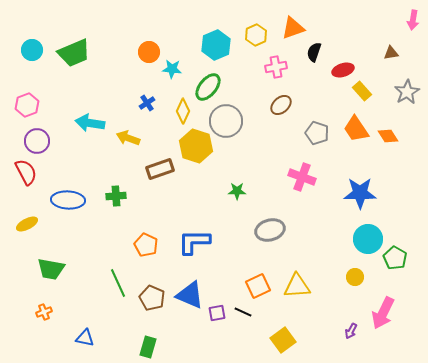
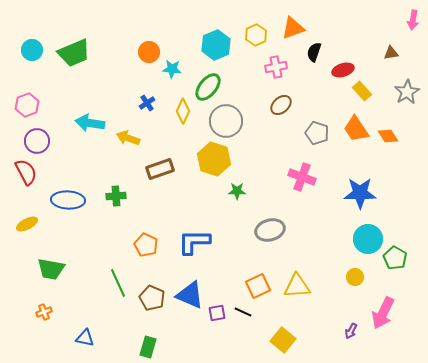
yellow hexagon at (196, 146): moved 18 px right, 13 px down
yellow square at (283, 340): rotated 15 degrees counterclockwise
